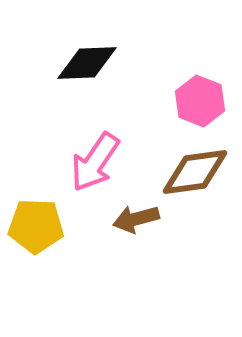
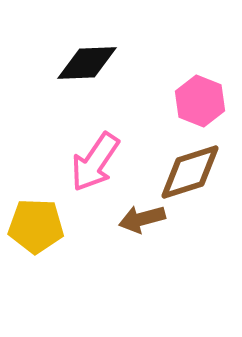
brown diamond: moved 5 px left; rotated 10 degrees counterclockwise
brown arrow: moved 6 px right
